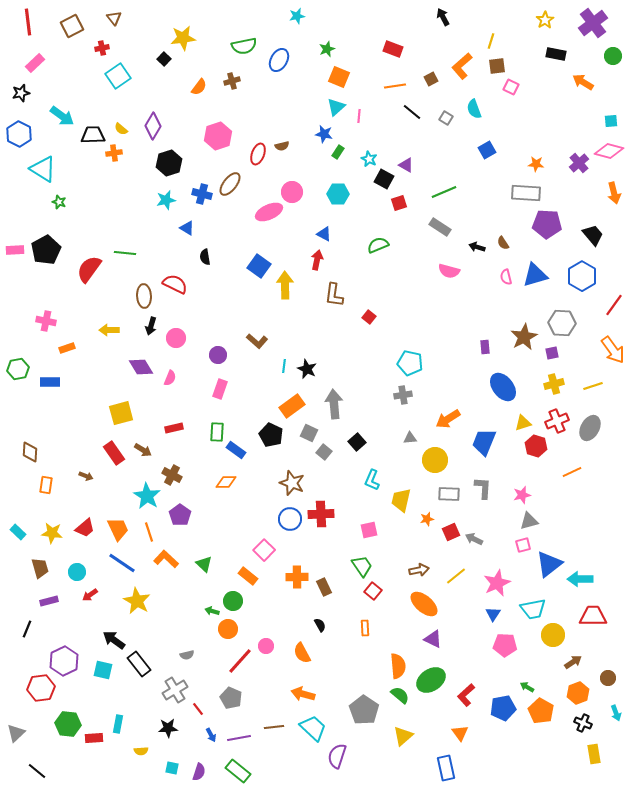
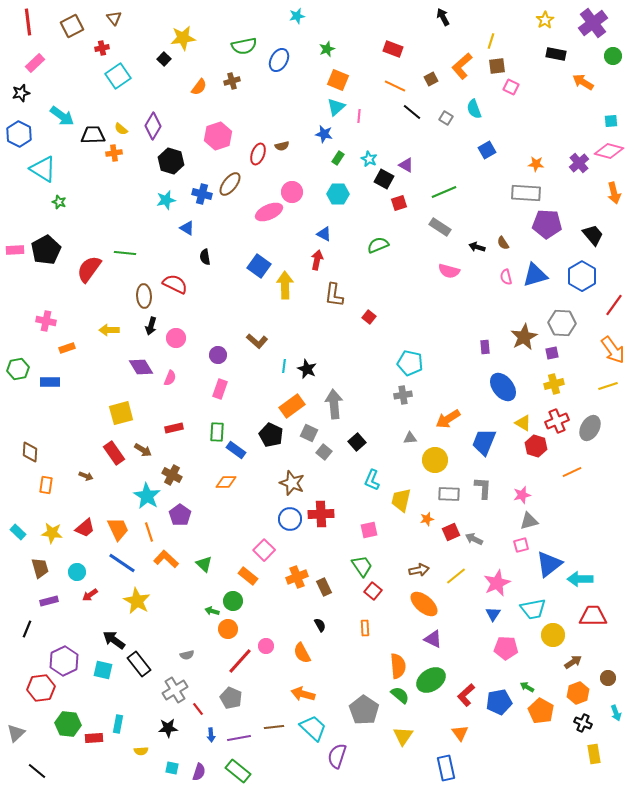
orange square at (339, 77): moved 1 px left, 3 px down
orange line at (395, 86): rotated 35 degrees clockwise
green rectangle at (338, 152): moved 6 px down
black hexagon at (169, 163): moved 2 px right, 2 px up; rotated 25 degrees counterclockwise
yellow line at (593, 386): moved 15 px right
yellow triangle at (523, 423): rotated 48 degrees clockwise
pink square at (523, 545): moved 2 px left
orange cross at (297, 577): rotated 20 degrees counterclockwise
pink pentagon at (505, 645): moved 1 px right, 3 px down
blue pentagon at (503, 708): moved 4 px left, 6 px up
blue arrow at (211, 735): rotated 24 degrees clockwise
yellow triangle at (403, 736): rotated 15 degrees counterclockwise
